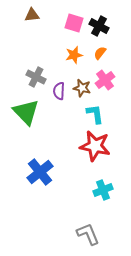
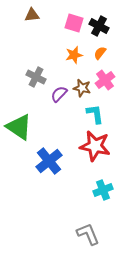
purple semicircle: moved 3 px down; rotated 42 degrees clockwise
green triangle: moved 7 px left, 15 px down; rotated 12 degrees counterclockwise
blue cross: moved 9 px right, 11 px up
